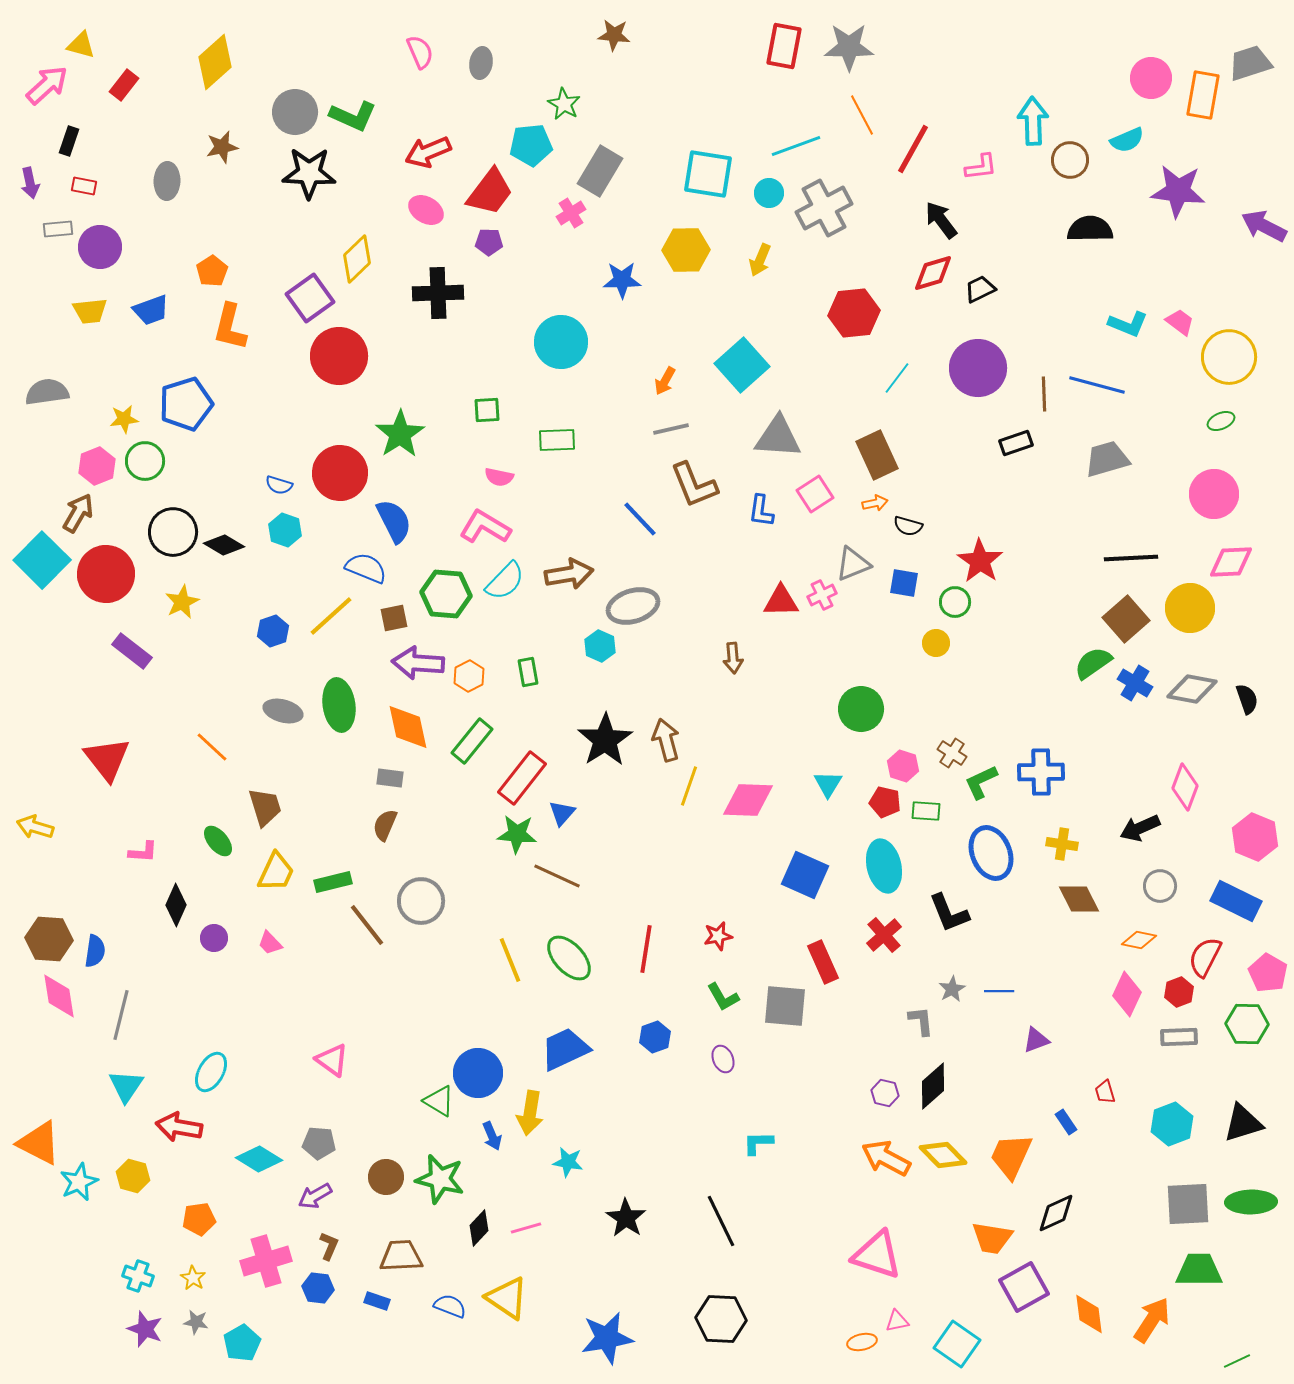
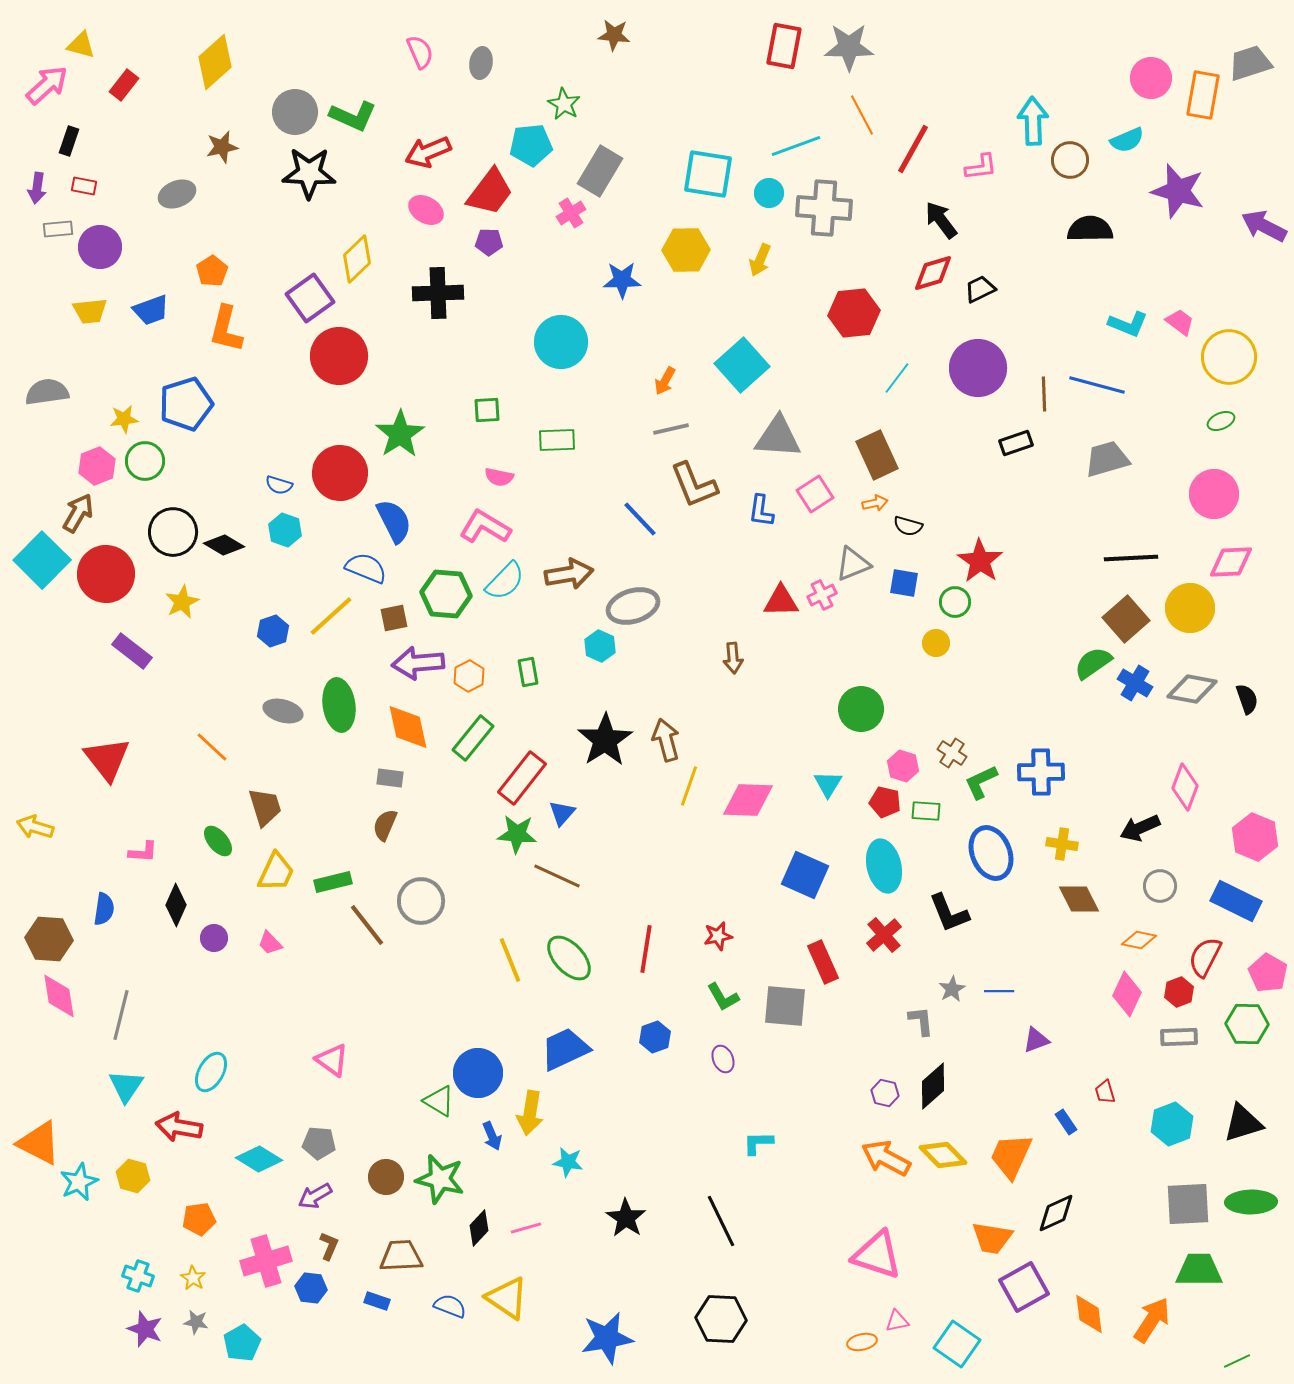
gray ellipse at (167, 181): moved 10 px right, 13 px down; rotated 66 degrees clockwise
purple arrow at (30, 183): moved 7 px right, 5 px down; rotated 20 degrees clockwise
purple star at (1178, 191): rotated 10 degrees clockwise
gray cross at (824, 208): rotated 32 degrees clockwise
orange L-shape at (230, 327): moved 4 px left, 2 px down
purple arrow at (418, 663): rotated 9 degrees counterclockwise
green rectangle at (472, 741): moved 1 px right, 3 px up
blue semicircle at (95, 951): moved 9 px right, 42 px up
blue hexagon at (318, 1288): moved 7 px left
